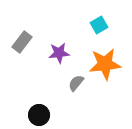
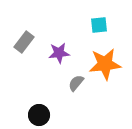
cyan square: rotated 24 degrees clockwise
gray rectangle: moved 2 px right
